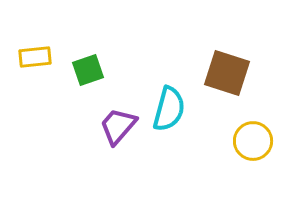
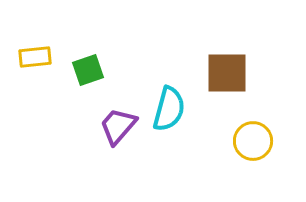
brown square: rotated 18 degrees counterclockwise
